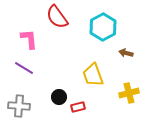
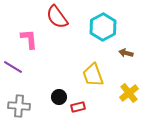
purple line: moved 11 px left, 1 px up
yellow cross: rotated 24 degrees counterclockwise
